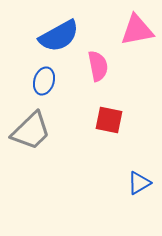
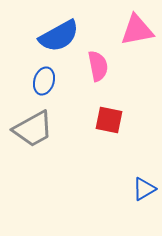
gray trapezoid: moved 2 px right, 2 px up; rotated 15 degrees clockwise
blue triangle: moved 5 px right, 6 px down
